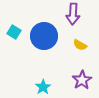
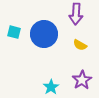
purple arrow: moved 3 px right
cyan square: rotated 16 degrees counterclockwise
blue circle: moved 2 px up
cyan star: moved 8 px right
